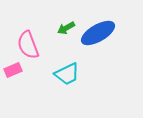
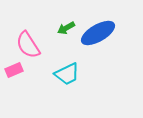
pink semicircle: rotated 12 degrees counterclockwise
pink rectangle: moved 1 px right
